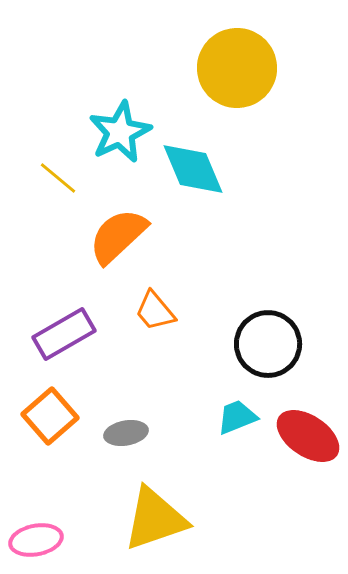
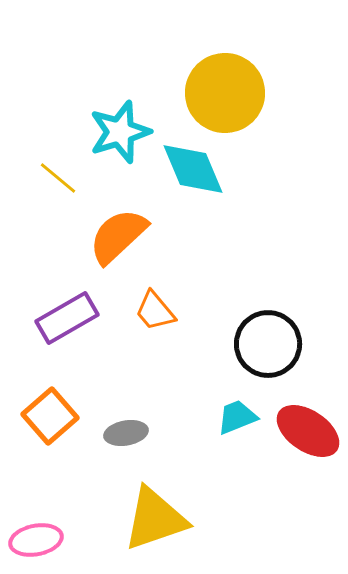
yellow circle: moved 12 px left, 25 px down
cyan star: rotated 8 degrees clockwise
purple rectangle: moved 3 px right, 16 px up
red ellipse: moved 5 px up
